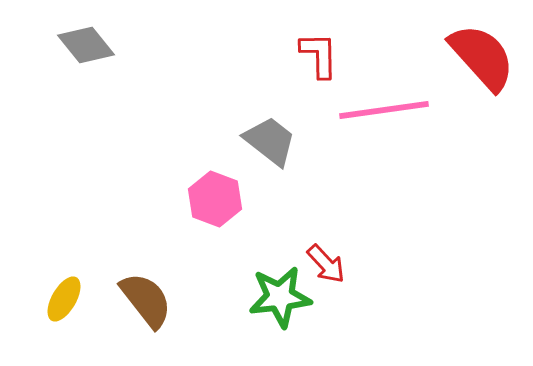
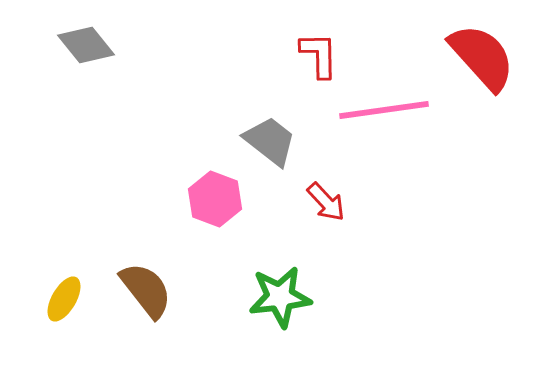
red arrow: moved 62 px up
brown semicircle: moved 10 px up
